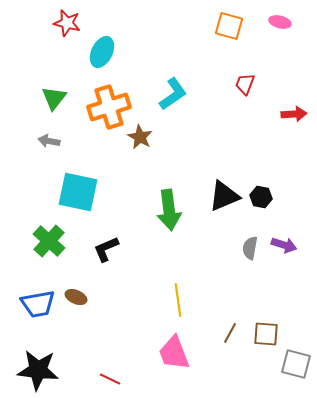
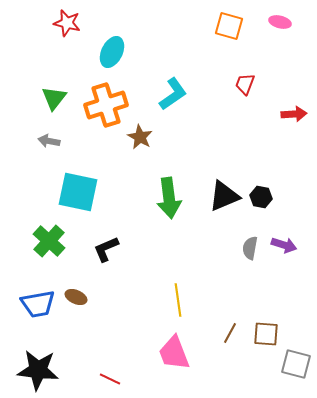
cyan ellipse: moved 10 px right
orange cross: moved 3 px left, 2 px up
green arrow: moved 12 px up
